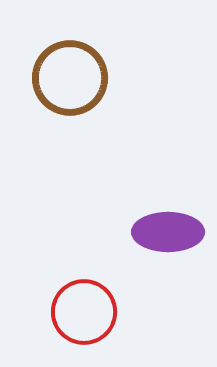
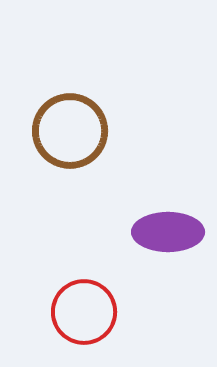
brown circle: moved 53 px down
